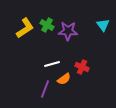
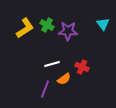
cyan triangle: moved 1 px up
